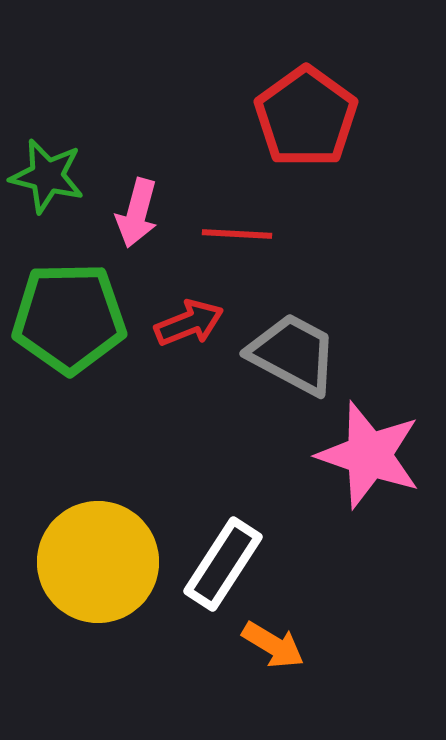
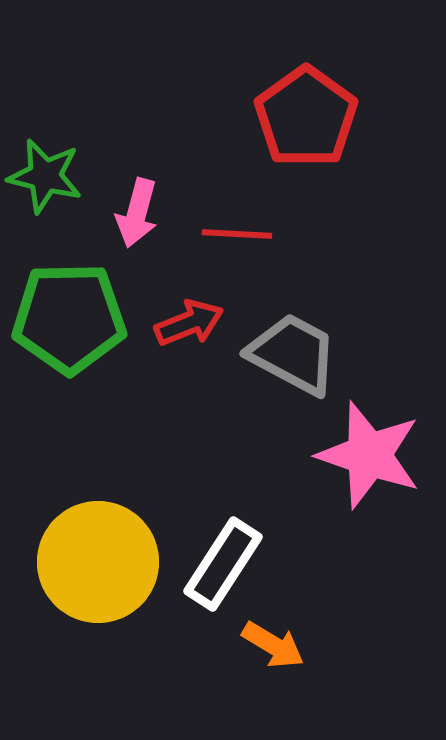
green star: moved 2 px left
